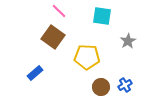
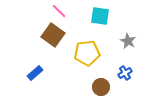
cyan square: moved 2 px left
brown square: moved 2 px up
gray star: rotated 14 degrees counterclockwise
yellow pentagon: moved 4 px up; rotated 10 degrees counterclockwise
blue cross: moved 12 px up
